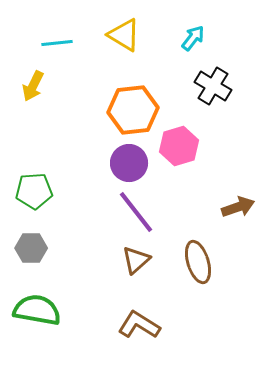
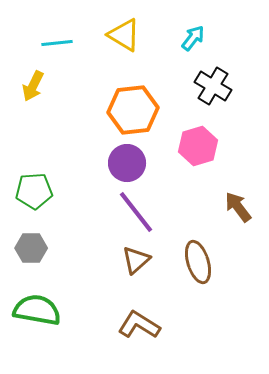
pink hexagon: moved 19 px right
purple circle: moved 2 px left
brown arrow: rotated 108 degrees counterclockwise
